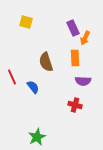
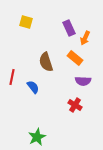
purple rectangle: moved 4 px left
orange rectangle: rotated 49 degrees counterclockwise
red line: rotated 35 degrees clockwise
red cross: rotated 16 degrees clockwise
